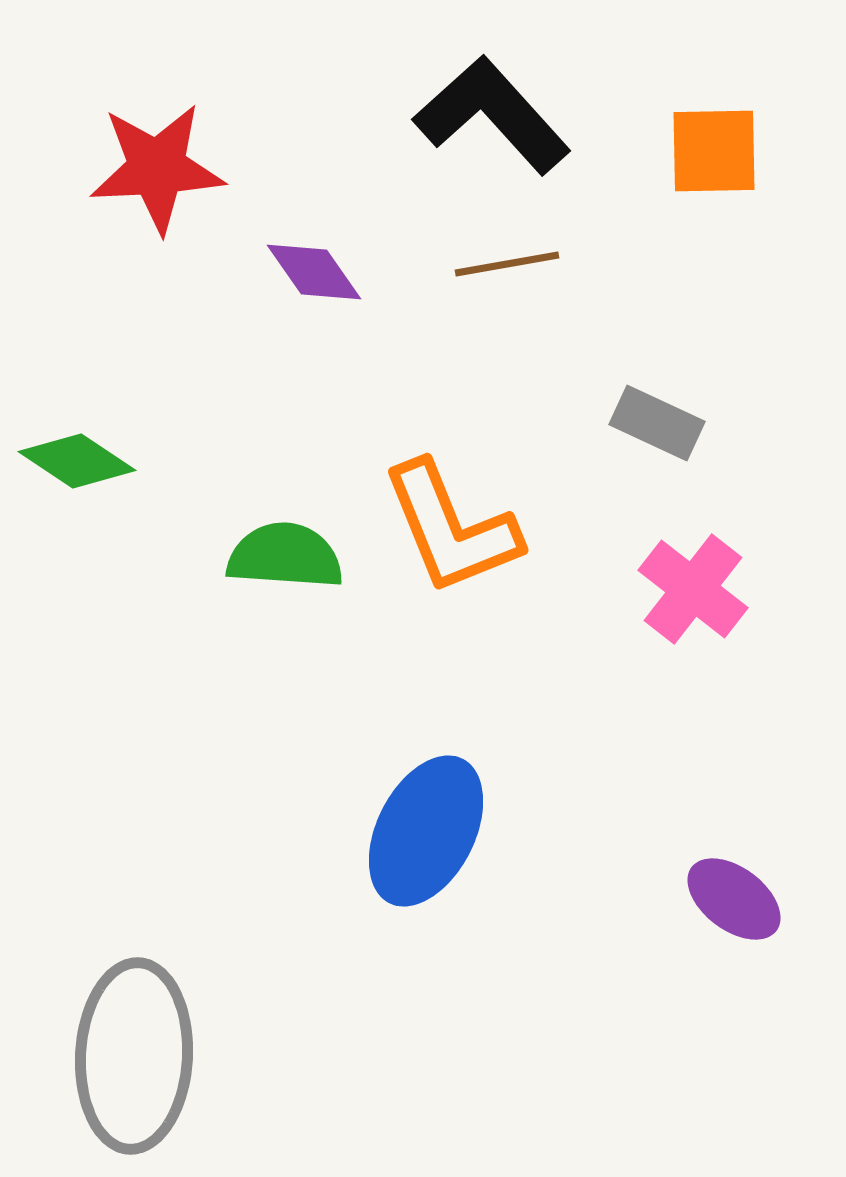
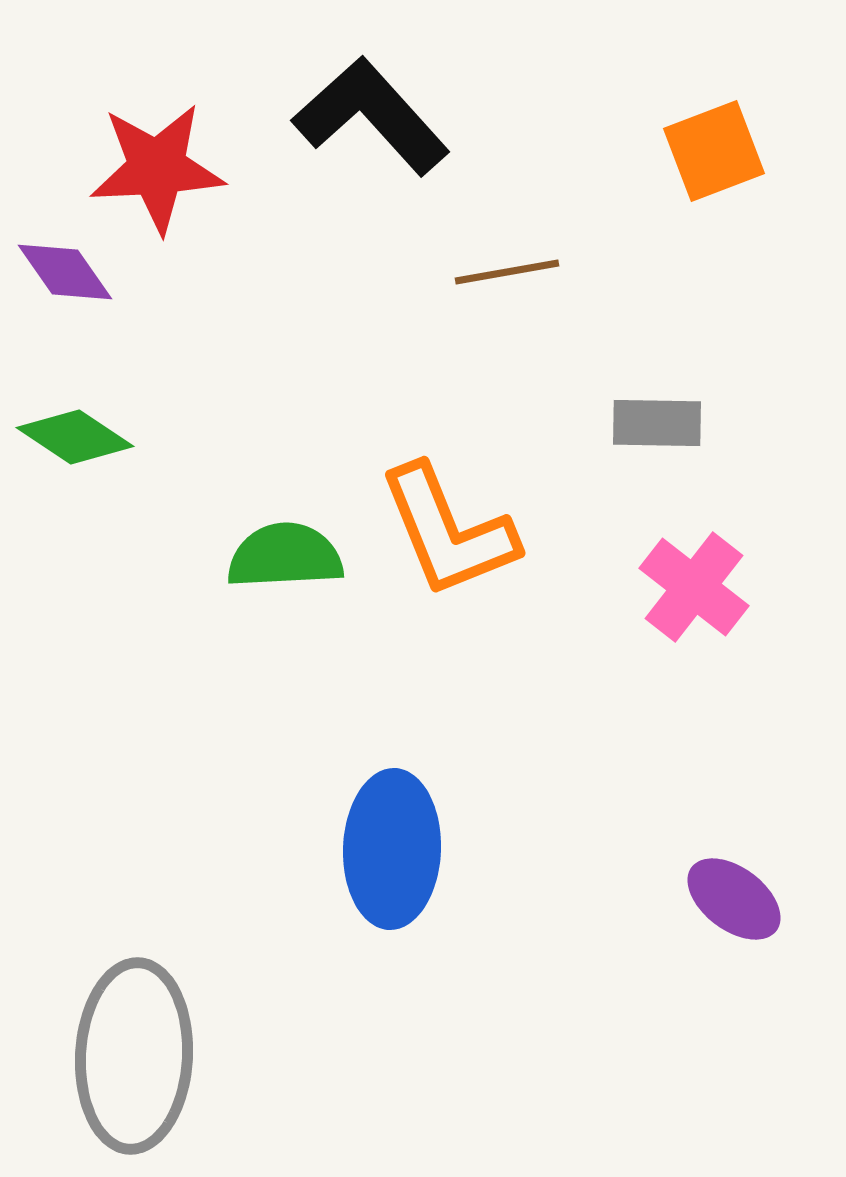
black L-shape: moved 121 px left, 1 px down
orange square: rotated 20 degrees counterclockwise
brown line: moved 8 px down
purple diamond: moved 249 px left
gray rectangle: rotated 24 degrees counterclockwise
green diamond: moved 2 px left, 24 px up
orange L-shape: moved 3 px left, 3 px down
green semicircle: rotated 7 degrees counterclockwise
pink cross: moved 1 px right, 2 px up
blue ellipse: moved 34 px left, 18 px down; rotated 25 degrees counterclockwise
